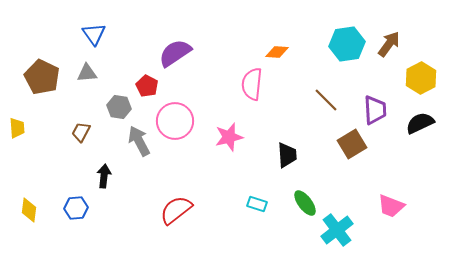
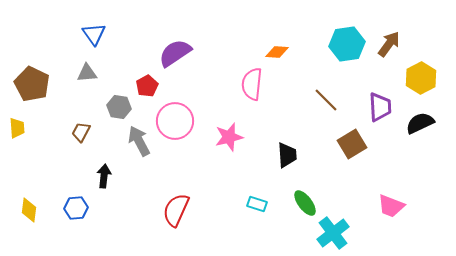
brown pentagon: moved 10 px left, 7 px down
red pentagon: rotated 15 degrees clockwise
purple trapezoid: moved 5 px right, 3 px up
red semicircle: rotated 28 degrees counterclockwise
cyan cross: moved 4 px left, 3 px down
